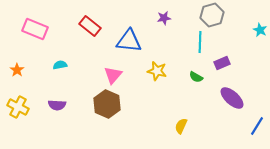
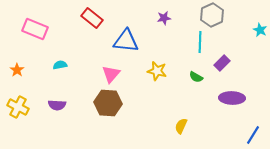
gray hexagon: rotated 10 degrees counterclockwise
red rectangle: moved 2 px right, 8 px up
blue triangle: moved 3 px left
purple rectangle: rotated 21 degrees counterclockwise
pink triangle: moved 2 px left, 1 px up
purple ellipse: rotated 40 degrees counterclockwise
brown hexagon: moved 1 px right, 1 px up; rotated 20 degrees counterclockwise
blue line: moved 4 px left, 9 px down
